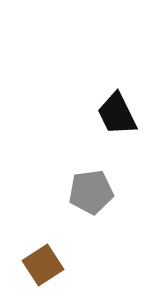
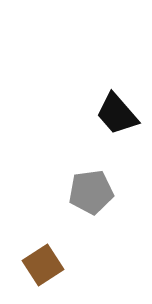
black trapezoid: rotated 15 degrees counterclockwise
